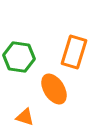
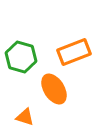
orange rectangle: rotated 52 degrees clockwise
green hexagon: moved 2 px right; rotated 8 degrees clockwise
